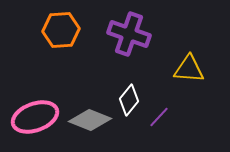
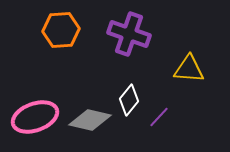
gray diamond: rotated 9 degrees counterclockwise
